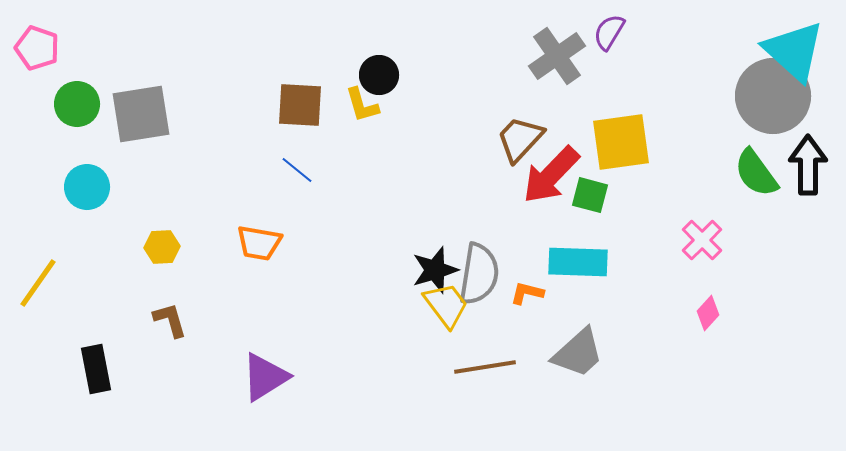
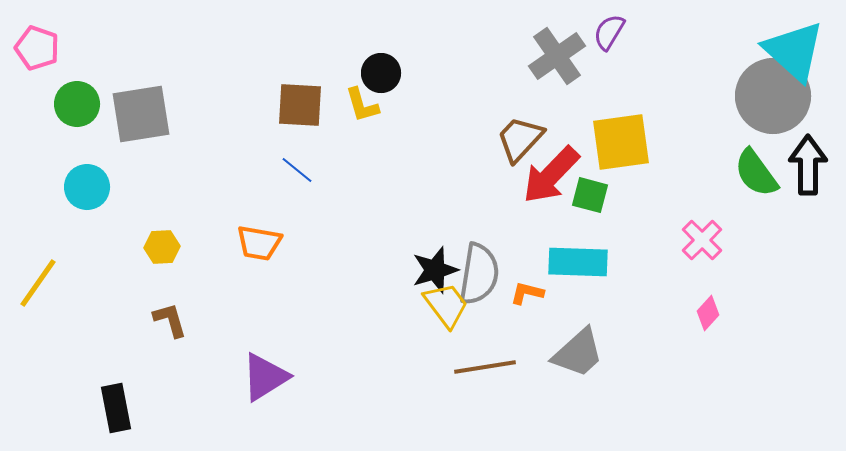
black circle: moved 2 px right, 2 px up
black rectangle: moved 20 px right, 39 px down
